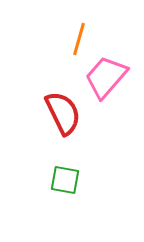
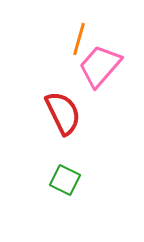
pink trapezoid: moved 6 px left, 11 px up
green square: rotated 16 degrees clockwise
